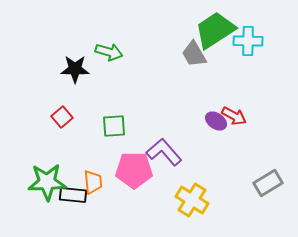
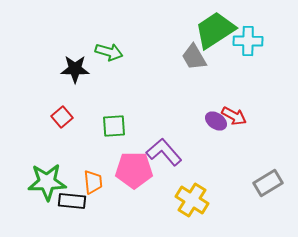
gray trapezoid: moved 3 px down
black rectangle: moved 1 px left, 6 px down
